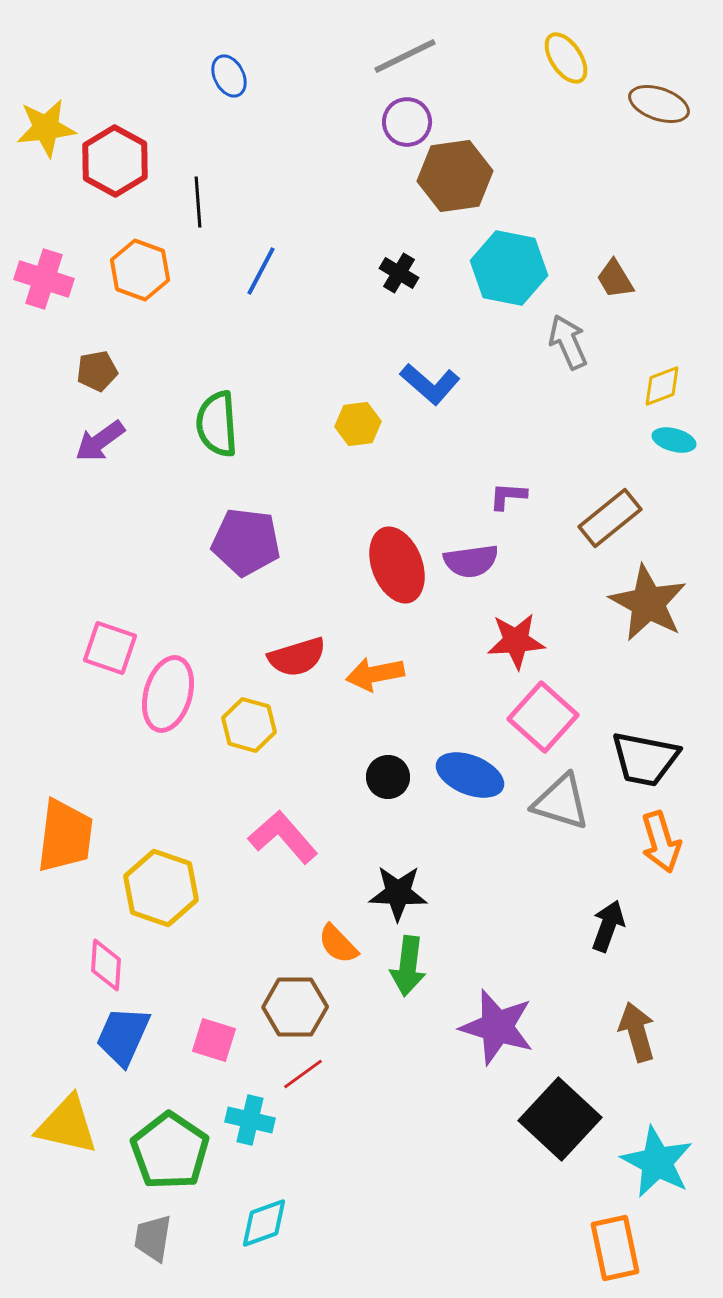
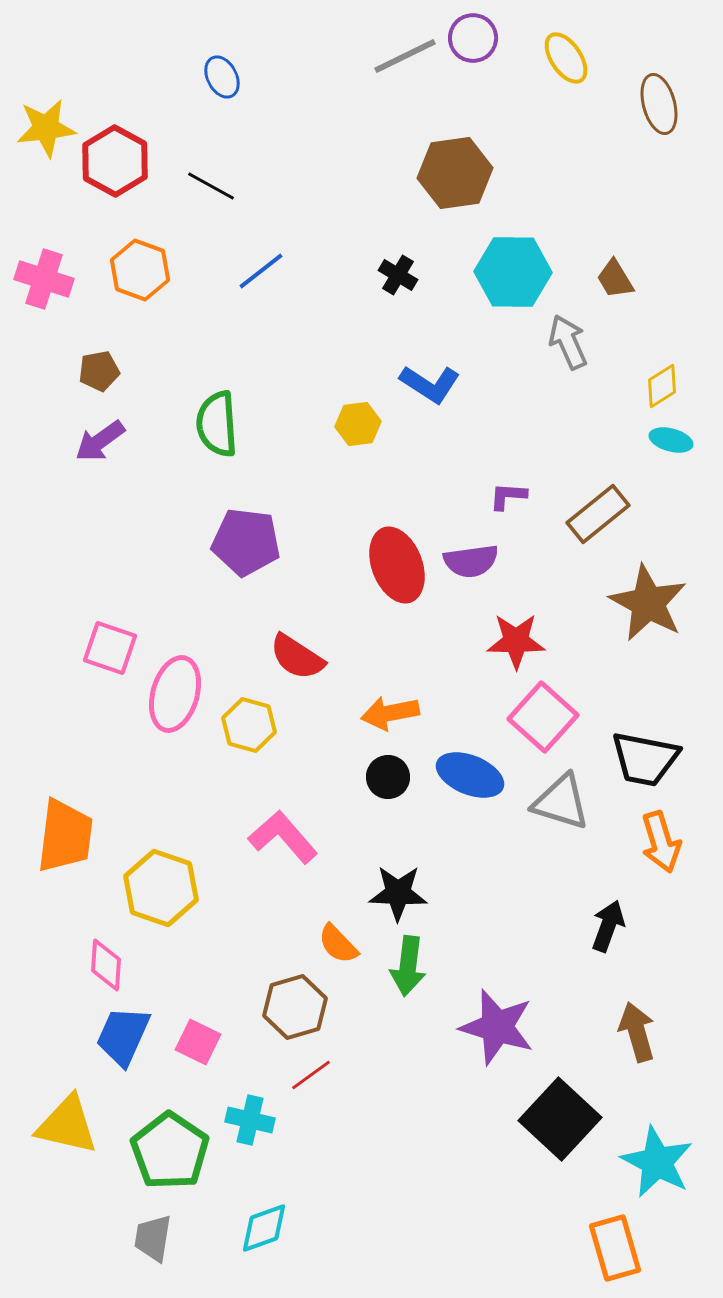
blue ellipse at (229, 76): moved 7 px left, 1 px down
brown ellipse at (659, 104): rotated 56 degrees clockwise
purple circle at (407, 122): moved 66 px right, 84 px up
brown hexagon at (455, 176): moved 3 px up
black line at (198, 202): moved 13 px right, 16 px up; rotated 57 degrees counterclockwise
cyan hexagon at (509, 268): moved 4 px right, 4 px down; rotated 10 degrees counterclockwise
blue line at (261, 271): rotated 24 degrees clockwise
black cross at (399, 273): moved 1 px left, 2 px down
brown pentagon at (97, 371): moved 2 px right
blue L-shape at (430, 384): rotated 8 degrees counterclockwise
yellow diamond at (662, 386): rotated 12 degrees counterclockwise
cyan ellipse at (674, 440): moved 3 px left
brown rectangle at (610, 518): moved 12 px left, 4 px up
red star at (516, 641): rotated 4 degrees clockwise
red semicircle at (297, 657): rotated 50 degrees clockwise
orange arrow at (375, 674): moved 15 px right, 39 px down
pink ellipse at (168, 694): moved 7 px right
brown hexagon at (295, 1007): rotated 16 degrees counterclockwise
pink square at (214, 1040): moved 16 px left, 2 px down; rotated 9 degrees clockwise
red line at (303, 1074): moved 8 px right, 1 px down
cyan diamond at (264, 1223): moved 5 px down
orange rectangle at (615, 1248): rotated 4 degrees counterclockwise
